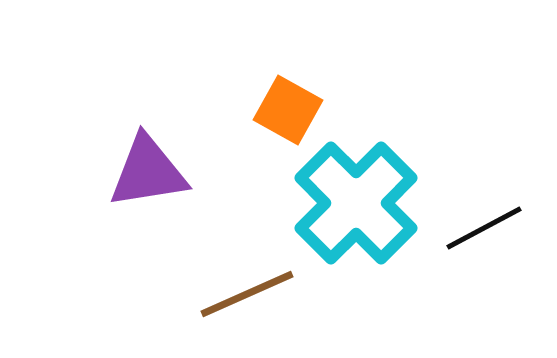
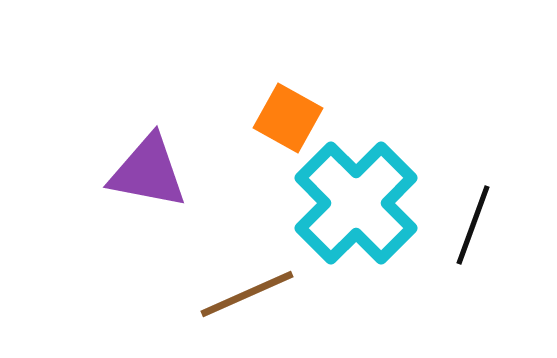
orange square: moved 8 px down
purple triangle: rotated 20 degrees clockwise
black line: moved 11 px left, 3 px up; rotated 42 degrees counterclockwise
